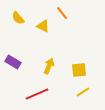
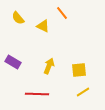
red line: rotated 25 degrees clockwise
